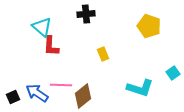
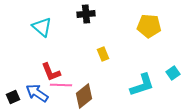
yellow pentagon: rotated 15 degrees counterclockwise
red L-shape: moved 26 px down; rotated 25 degrees counterclockwise
cyan L-shape: moved 2 px right, 3 px up; rotated 36 degrees counterclockwise
brown diamond: moved 1 px right
